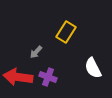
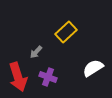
yellow rectangle: rotated 15 degrees clockwise
white semicircle: rotated 85 degrees clockwise
red arrow: rotated 116 degrees counterclockwise
